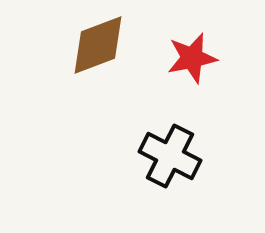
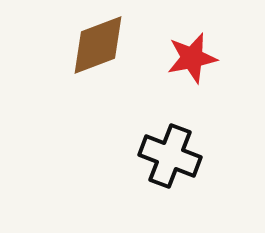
black cross: rotated 6 degrees counterclockwise
